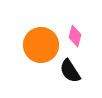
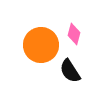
pink diamond: moved 1 px left, 2 px up
